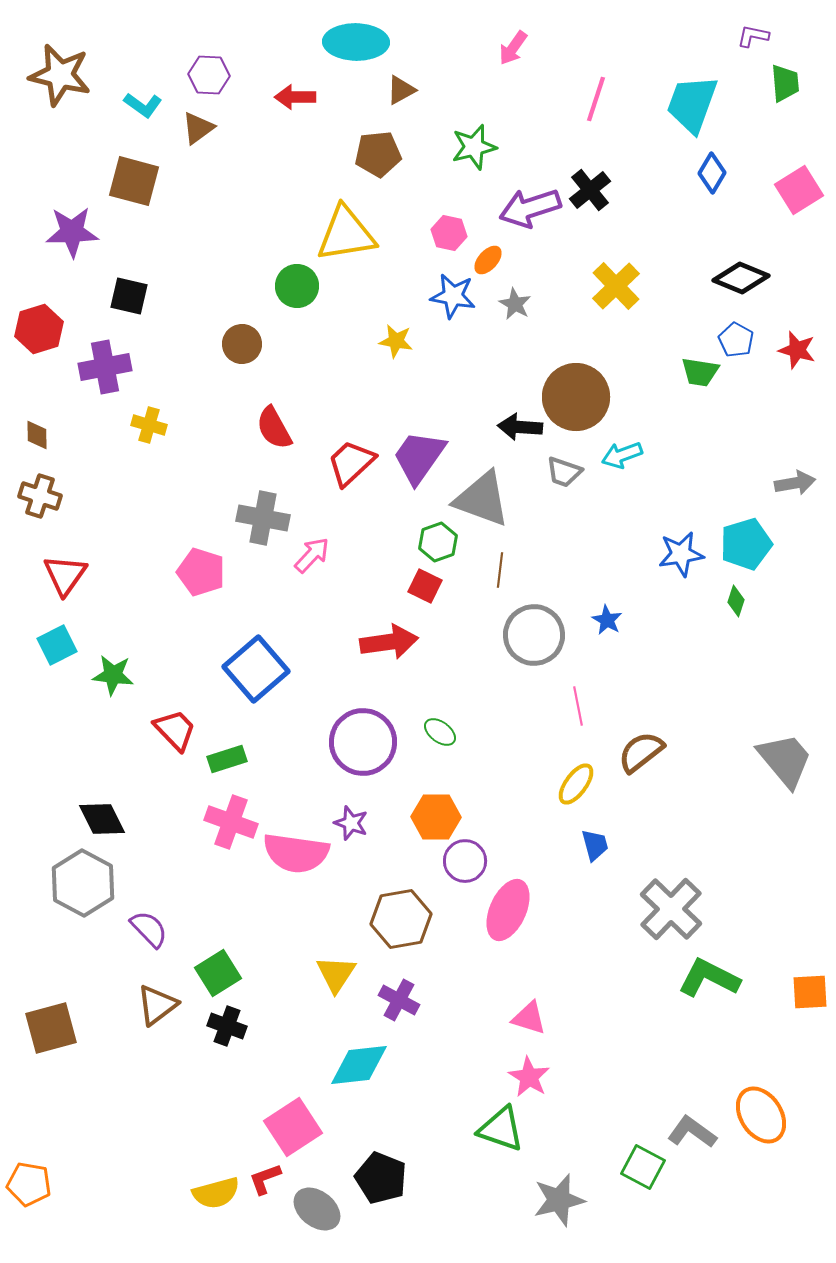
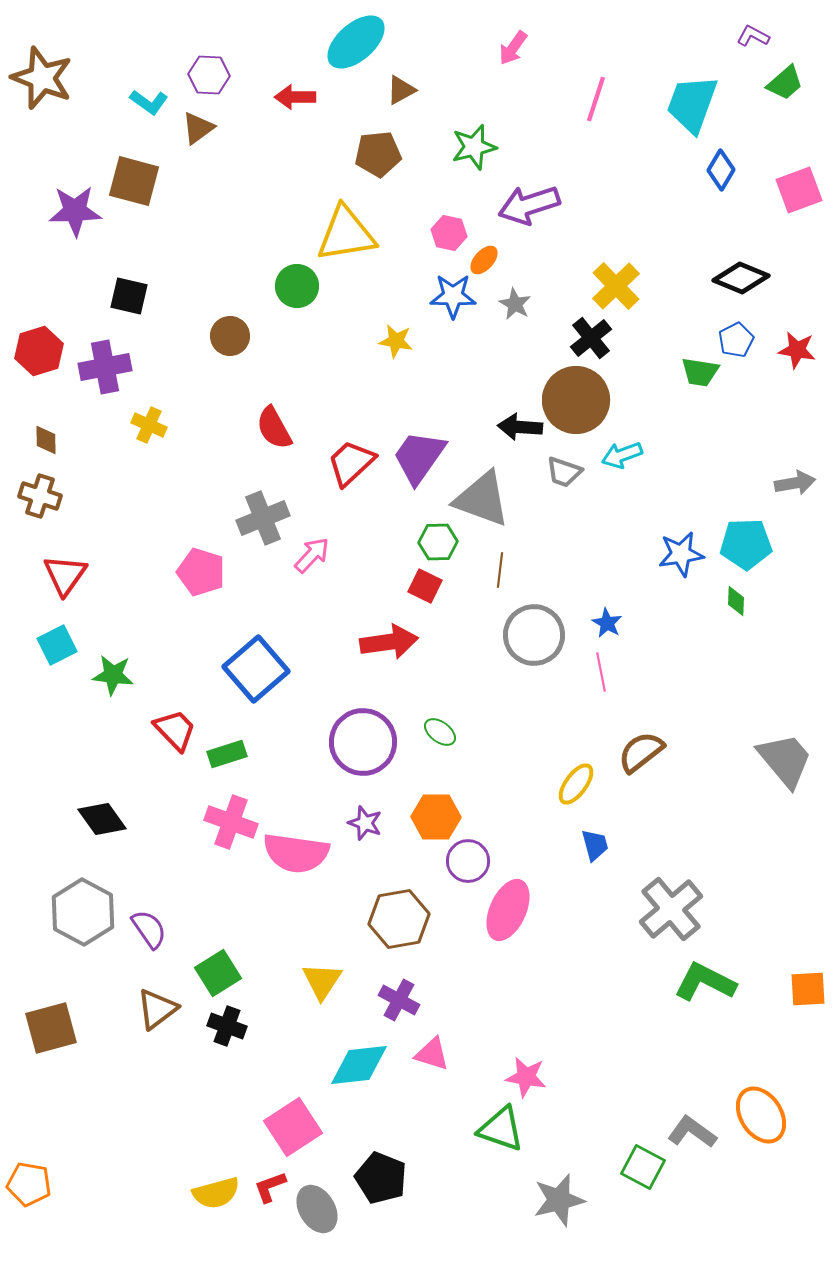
purple L-shape at (753, 36): rotated 16 degrees clockwise
cyan ellipse at (356, 42): rotated 42 degrees counterclockwise
brown star at (60, 75): moved 18 px left, 3 px down; rotated 8 degrees clockwise
green trapezoid at (785, 83): rotated 54 degrees clockwise
cyan L-shape at (143, 105): moved 6 px right, 3 px up
blue diamond at (712, 173): moved 9 px right, 3 px up
black cross at (590, 190): moved 1 px right, 148 px down
pink square at (799, 190): rotated 12 degrees clockwise
purple arrow at (530, 208): moved 1 px left, 3 px up
purple star at (72, 232): moved 3 px right, 21 px up
orange ellipse at (488, 260): moved 4 px left
blue star at (453, 296): rotated 9 degrees counterclockwise
red hexagon at (39, 329): moved 22 px down
blue pentagon at (736, 340): rotated 16 degrees clockwise
brown circle at (242, 344): moved 12 px left, 8 px up
red star at (797, 350): rotated 6 degrees counterclockwise
brown circle at (576, 397): moved 3 px down
yellow cross at (149, 425): rotated 8 degrees clockwise
brown diamond at (37, 435): moved 9 px right, 5 px down
gray cross at (263, 518): rotated 33 degrees counterclockwise
green hexagon at (438, 542): rotated 18 degrees clockwise
cyan pentagon at (746, 544): rotated 15 degrees clockwise
green diamond at (736, 601): rotated 16 degrees counterclockwise
blue star at (607, 620): moved 3 px down
pink line at (578, 706): moved 23 px right, 34 px up
green rectangle at (227, 759): moved 5 px up
black diamond at (102, 819): rotated 9 degrees counterclockwise
purple star at (351, 823): moved 14 px right
purple circle at (465, 861): moved 3 px right
gray hexagon at (83, 883): moved 29 px down
gray cross at (671, 909): rotated 6 degrees clockwise
brown hexagon at (401, 919): moved 2 px left
purple semicircle at (149, 929): rotated 9 degrees clockwise
yellow triangle at (336, 974): moved 14 px left, 7 px down
green L-shape at (709, 978): moved 4 px left, 4 px down
orange square at (810, 992): moved 2 px left, 3 px up
brown triangle at (157, 1005): moved 4 px down
pink triangle at (529, 1018): moved 97 px left, 36 px down
pink star at (529, 1077): moved 3 px left; rotated 21 degrees counterclockwise
red L-shape at (265, 1179): moved 5 px right, 8 px down
gray ellipse at (317, 1209): rotated 21 degrees clockwise
